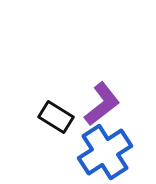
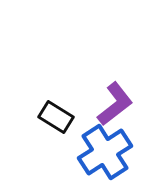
purple L-shape: moved 13 px right
